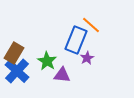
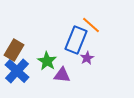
brown rectangle: moved 3 px up
